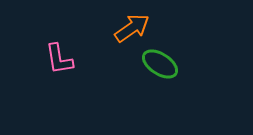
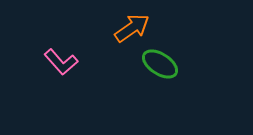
pink L-shape: moved 2 px right, 3 px down; rotated 32 degrees counterclockwise
